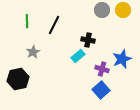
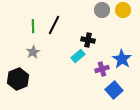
green line: moved 6 px right, 5 px down
blue star: rotated 18 degrees counterclockwise
purple cross: rotated 32 degrees counterclockwise
black hexagon: rotated 10 degrees counterclockwise
blue square: moved 13 px right
